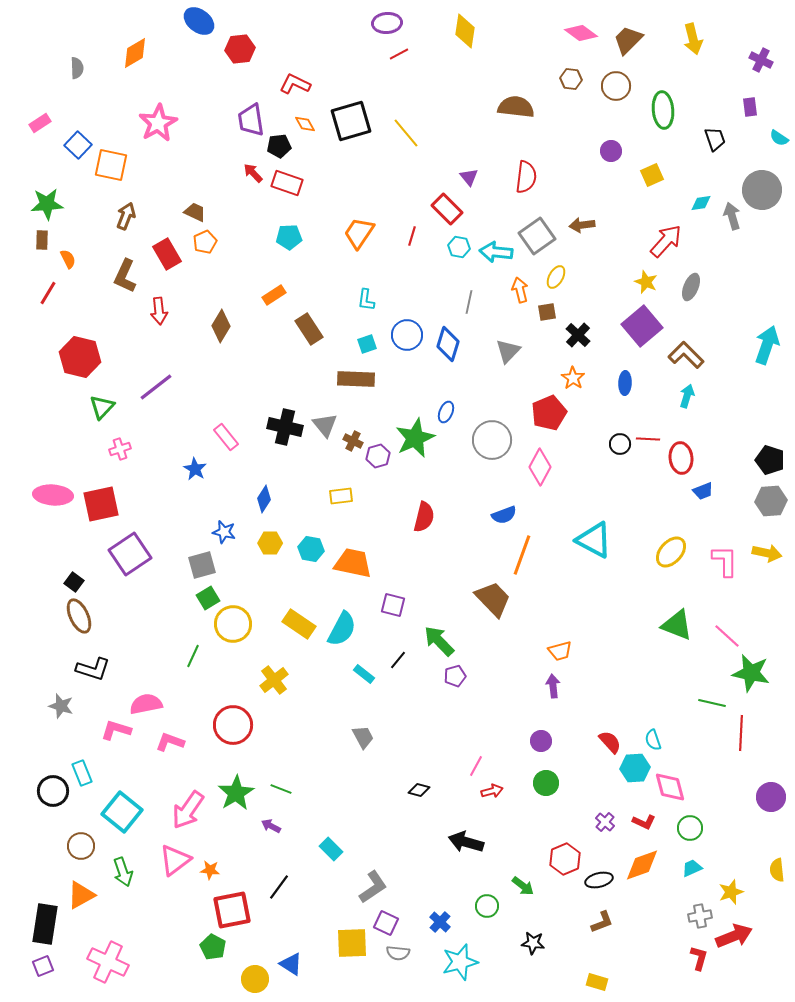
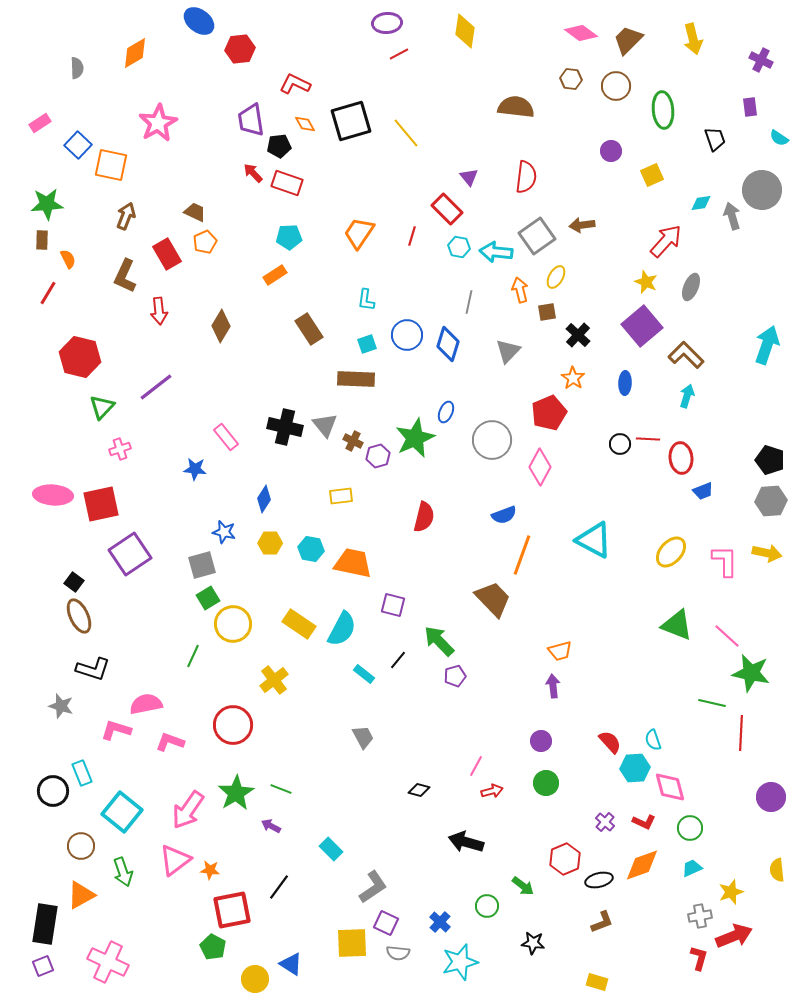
orange rectangle at (274, 295): moved 1 px right, 20 px up
blue star at (195, 469): rotated 25 degrees counterclockwise
